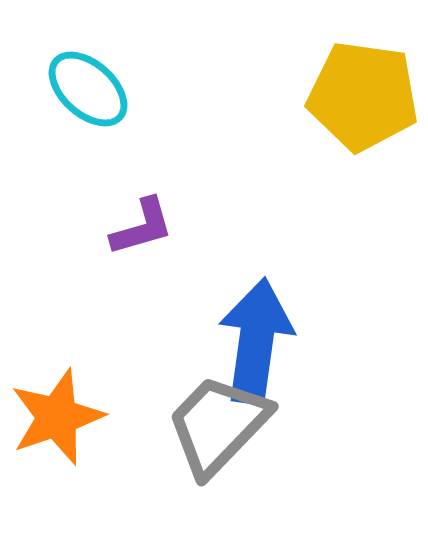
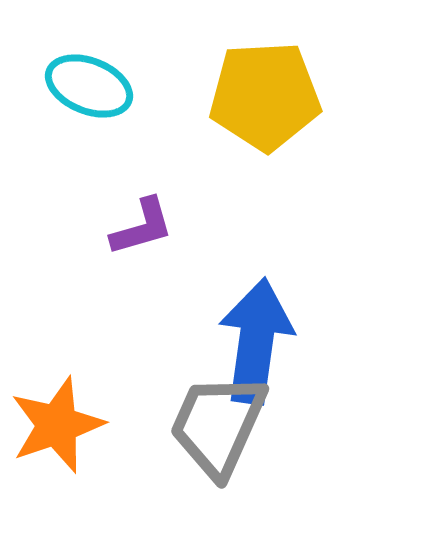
cyan ellipse: moved 1 px right, 3 px up; rotated 20 degrees counterclockwise
yellow pentagon: moved 98 px left; rotated 11 degrees counterclockwise
orange star: moved 8 px down
gray trapezoid: rotated 20 degrees counterclockwise
